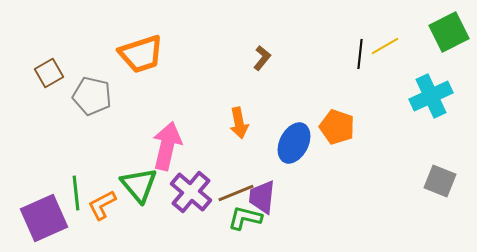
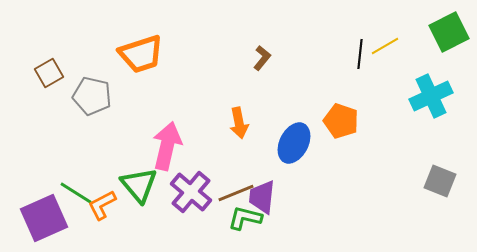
orange pentagon: moved 4 px right, 6 px up
green line: rotated 52 degrees counterclockwise
